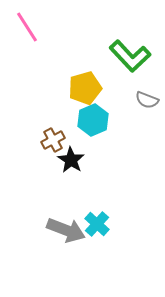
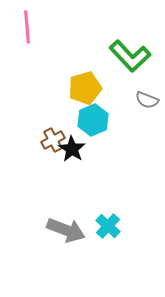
pink line: rotated 28 degrees clockwise
black star: moved 1 px right, 11 px up
cyan cross: moved 11 px right, 2 px down
